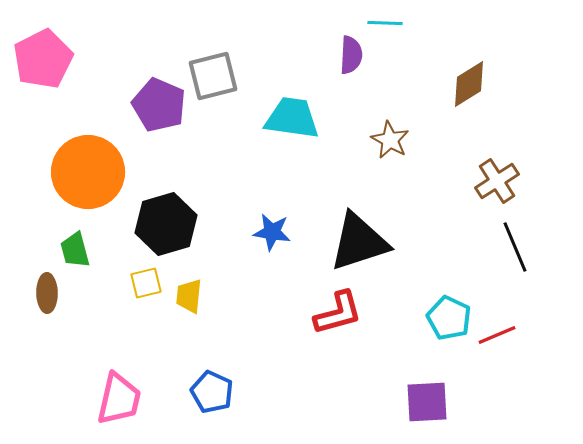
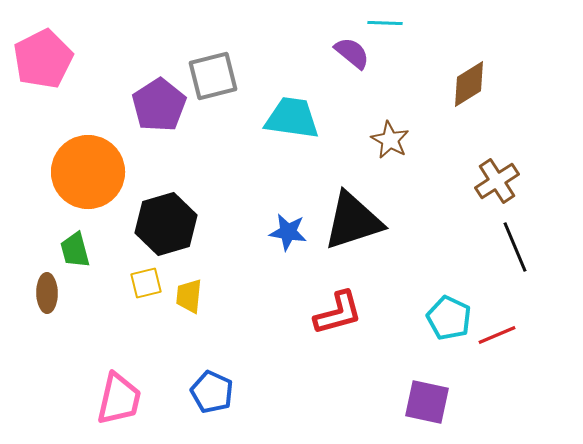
purple semicircle: moved 1 px right, 2 px up; rotated 54 degrees counterclockwise
purple pentagon: rotated 16 degrees clockwise
blue star: moved 16 px right
black triangle: moved 6 px left, 21 px up
purple square: rotated 15 degrees clockwise
